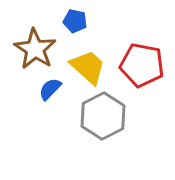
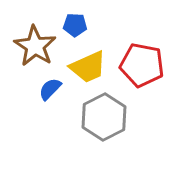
blue pentagon: moved 4 px down; rotated 10 degrees counterclockwise
brown star: moved 3 px up
yellow trapezoid: rotated 114 degrees clockwise
gray hexagon: moved 1 px right, 1 px down
